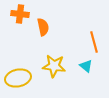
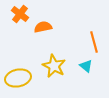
orange cross: rotated 30 degrees clockwise
orange semicircle: rotated 90 degrees counterclockwise
yellow star: rotated 20 degrees clockwise
